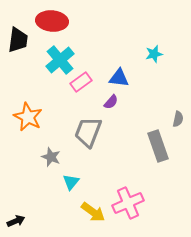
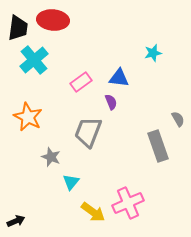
red ellipse: moved 1 px right, 1 px up
black trapezoid: moved 12 px up
cyan star: moved 1 px left, 1 px up
cyan cross: moved 26 px left
purple semicircle: rotated 63 degrees counterclockwise
gray semicircle: rotated 42 degrees counterclockwise
